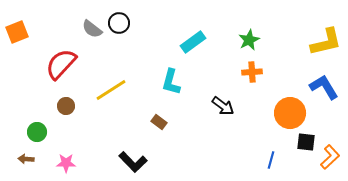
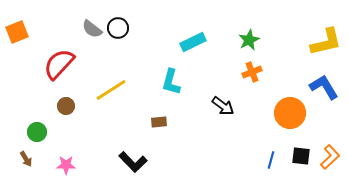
black circle: moved 1 px left, 5 px down
cyan rectangle: rotated 10 degrees clockwise
red semicircle: moved 2 px left
orange cross: rotated 18 degrees counterclockwise
brown rectangle: rotated 42 degrees counterclockwise
black square: moved 5 px left, 14 px down
brown arrow: rotated 126 degrees counterclockwise
pink star: moved 2 px down
